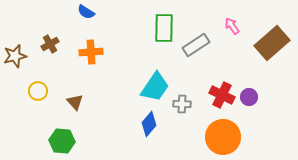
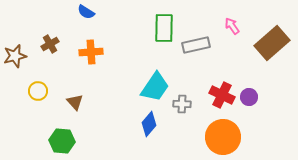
gray rectangle: rotated 20 degrees clockwise
